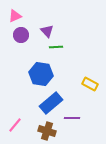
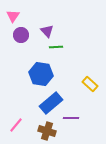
pink triangle: moved 2 px left; rotated 32 degrees counterclockwise
yellow rectangle: rotated 14 degrees clockwise
purple line: moved 1 px left
pink line: moved 1 px right
